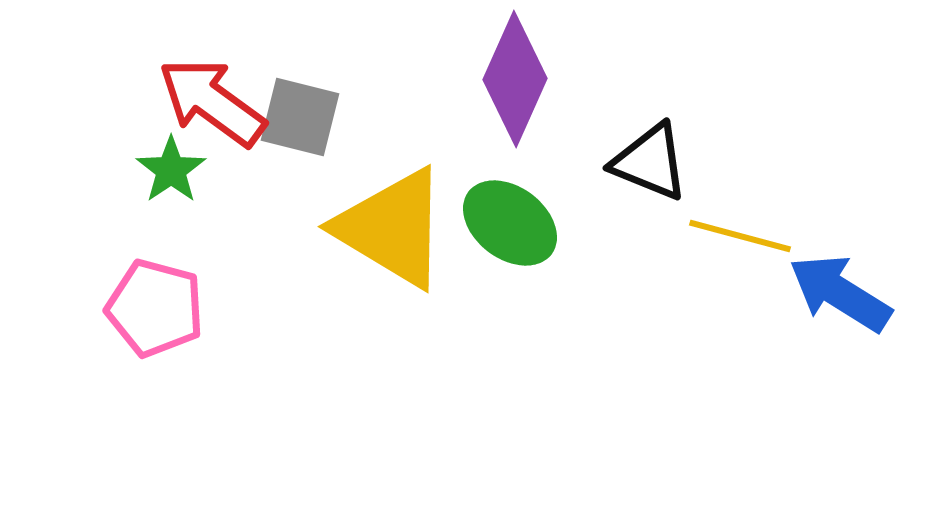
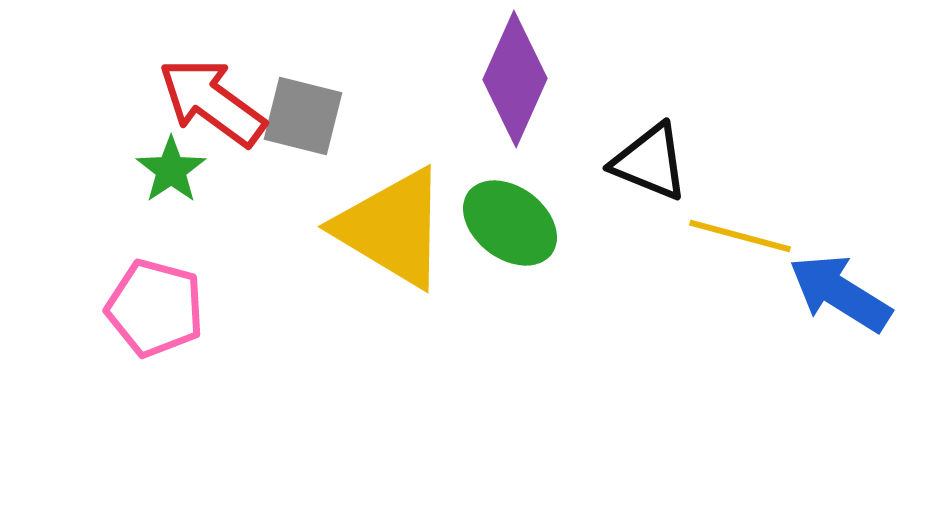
gray square: moved 3 px right, 1 px up
